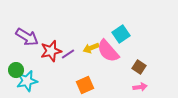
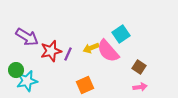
purple line: rotated 32 degrees counterclockwise
